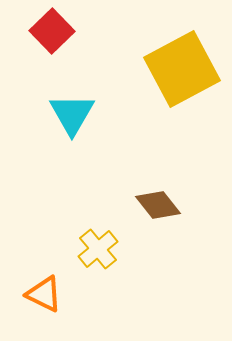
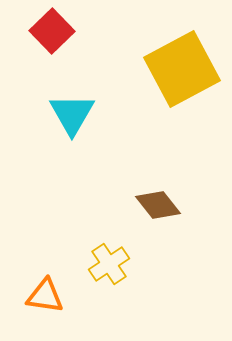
yellow cross: moved 11 px right, 15 px down; rotated 6 degrees clockwise
orange triangle: moved 1 px right, 2 px down; rotated 18 degrees counterclockwise
